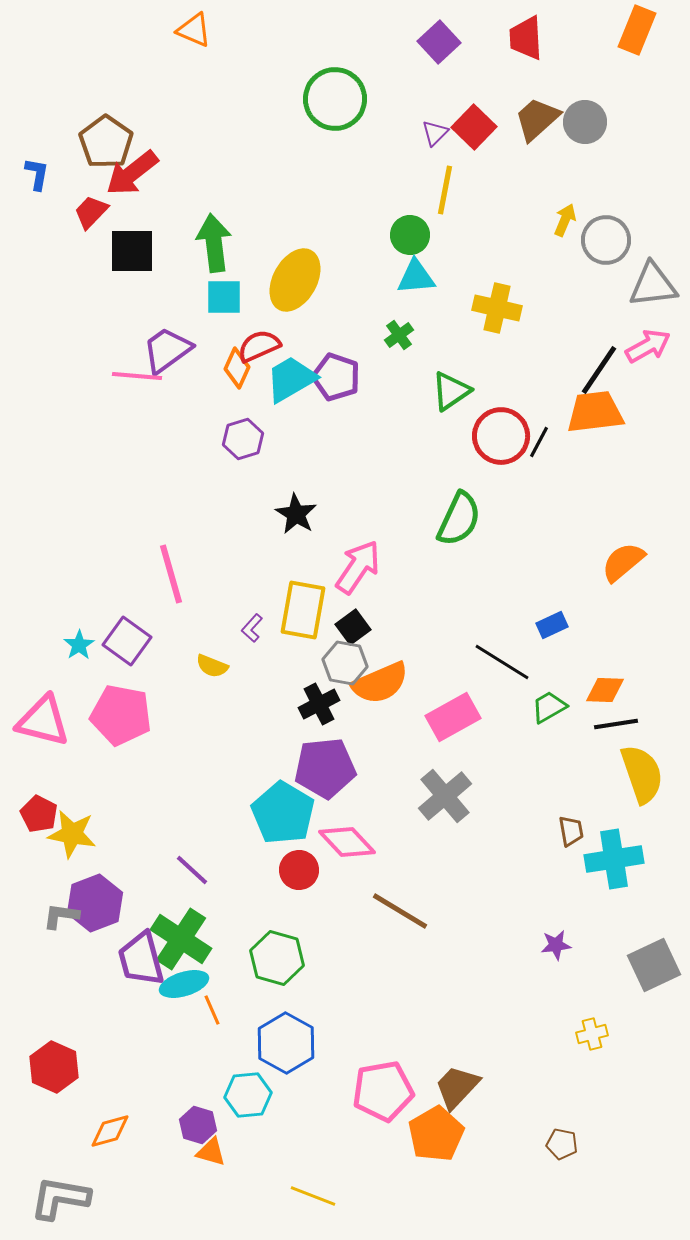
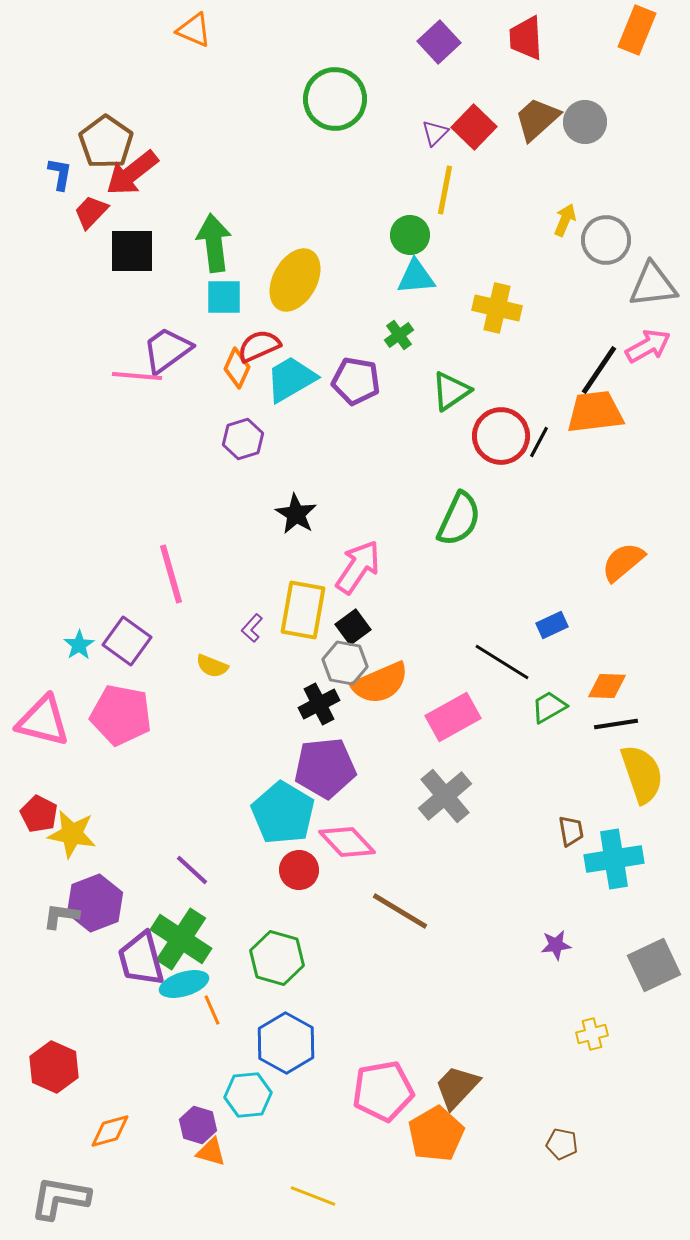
blue L-shape at (37, 174): moved 23 px right
purple pentagon at (336, 377): moved 20 px right, 4 px down; rotated 9 degrees counterclockwise
orange diamond at (605, 690): moved 2 px right, 4 px up
